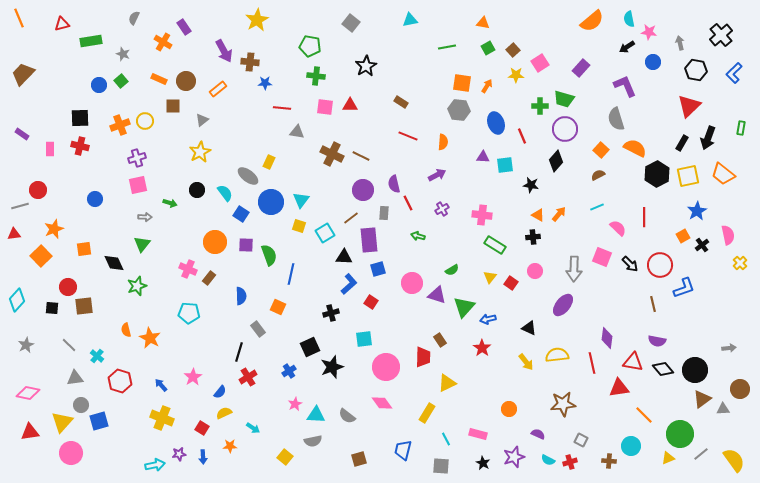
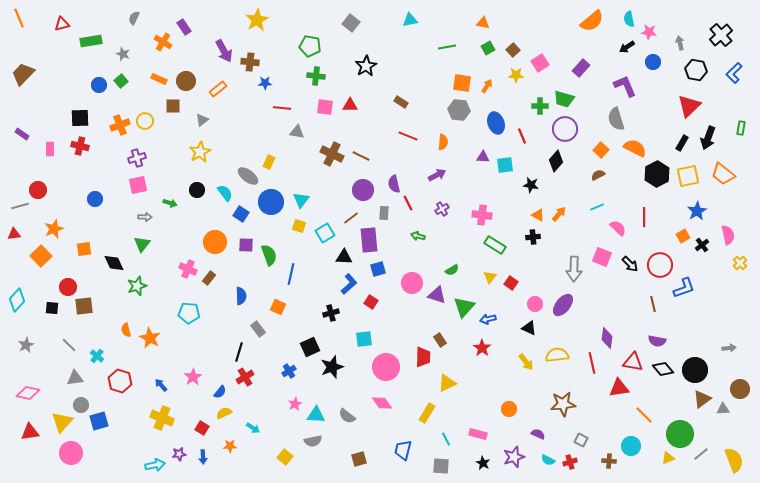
pink circle at (535, 271): moved 33 px down
red cross at (248, 377): moved 3 px left
yellow semicircle at (734, 460): rotated 15 degrees clockwise
